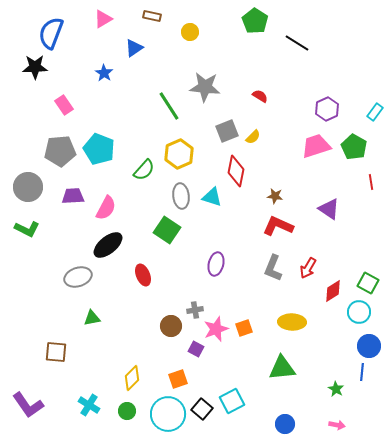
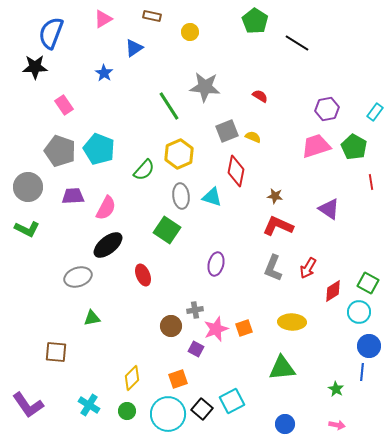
purple hexagon at (327, 109): rotated 15 degrees clockwise
yellow semicircle at (253, 137): rotated 112 degrees counterclockwise
gray pentagon at (60, 151): rotated 24 degrees clockwise
